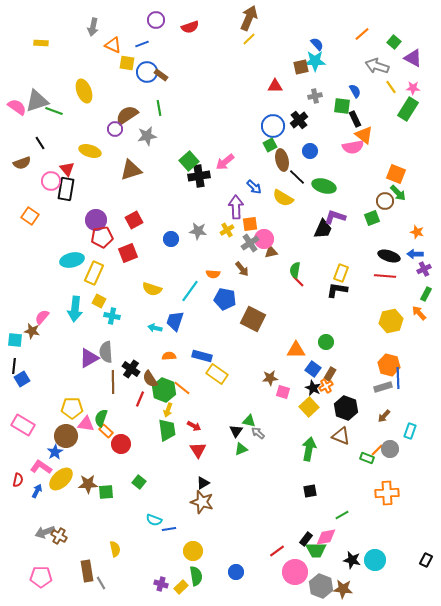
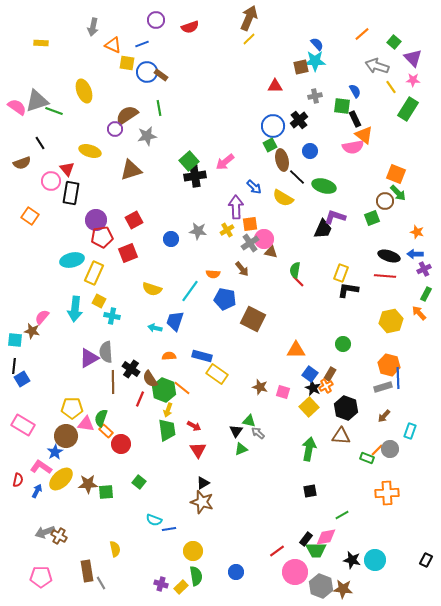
purple triangle at (413, 58): rotated 18 degrees clockwise
pink star at (413, 88): moved 8 px up
black cross at (199, 176): moved 4 px left
black rectangle at (66, 189): moved 5 px right, 4 px down
brown triangle at (271, 252): rotated 24 degrees clockwise
black L-shape at (337, 290): moved 11 px right
green circle at (326, 342): moved 17 px right, 2 px down
blue square at (313, 369): moved 3 px left, 5 px down
brown star at (270, 378): moved 10 px left, 9 px down; rotated 21 degrees clockwise
brown triangle at (341, 436): rotated 18 degrees counterclockwise
